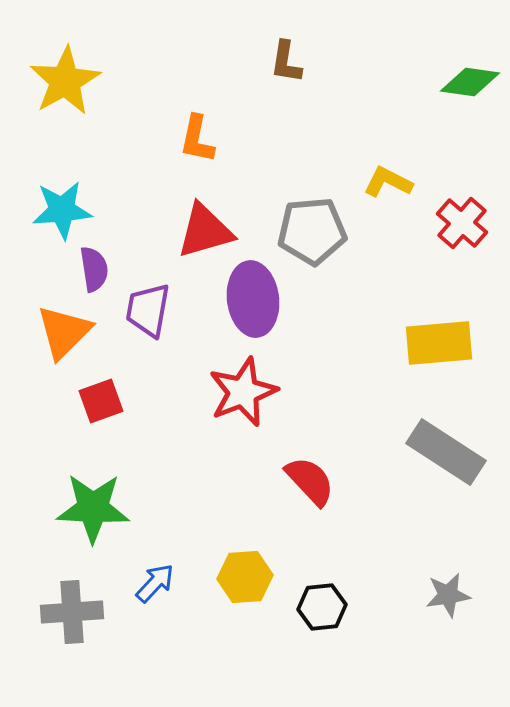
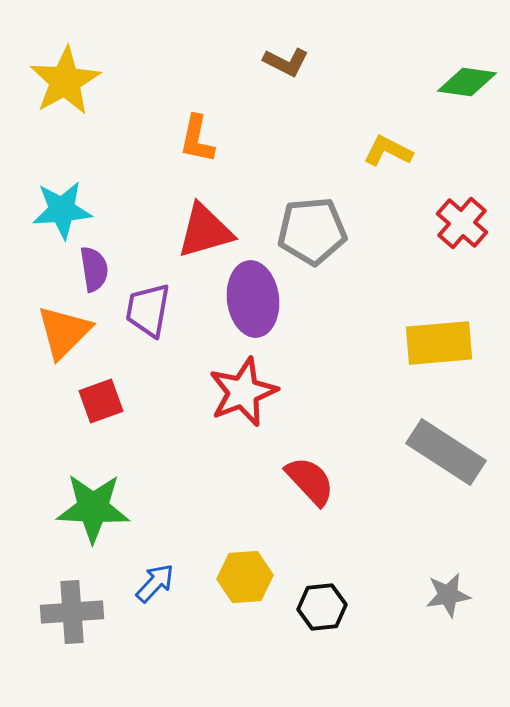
brown L-shape: rotated 72 degrees counterclockwise
green diamond: moved 3 px left
yellow L-shape: moved 31 px up
